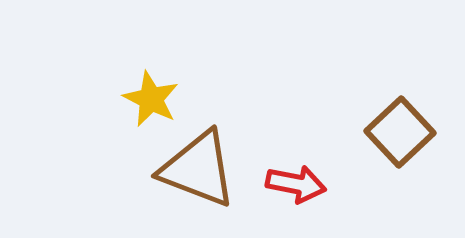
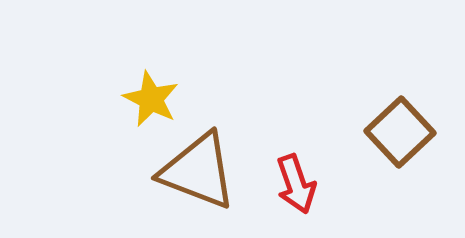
brown triangle: moved 2 px down
red arrow: rotated 60 degrees clockwise
